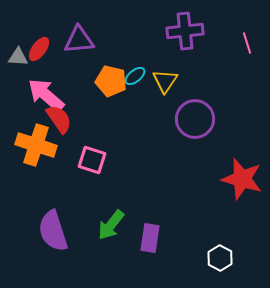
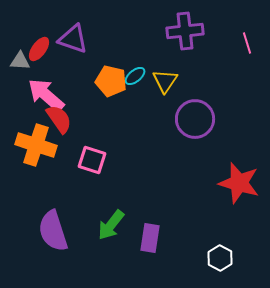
purple triangle: moved 6 px left, 1 px up; rotated 24 degrees clockwise
gray triangle: moved 2 px right, 4 px down
red star: moved 3 px left, 4 px down
